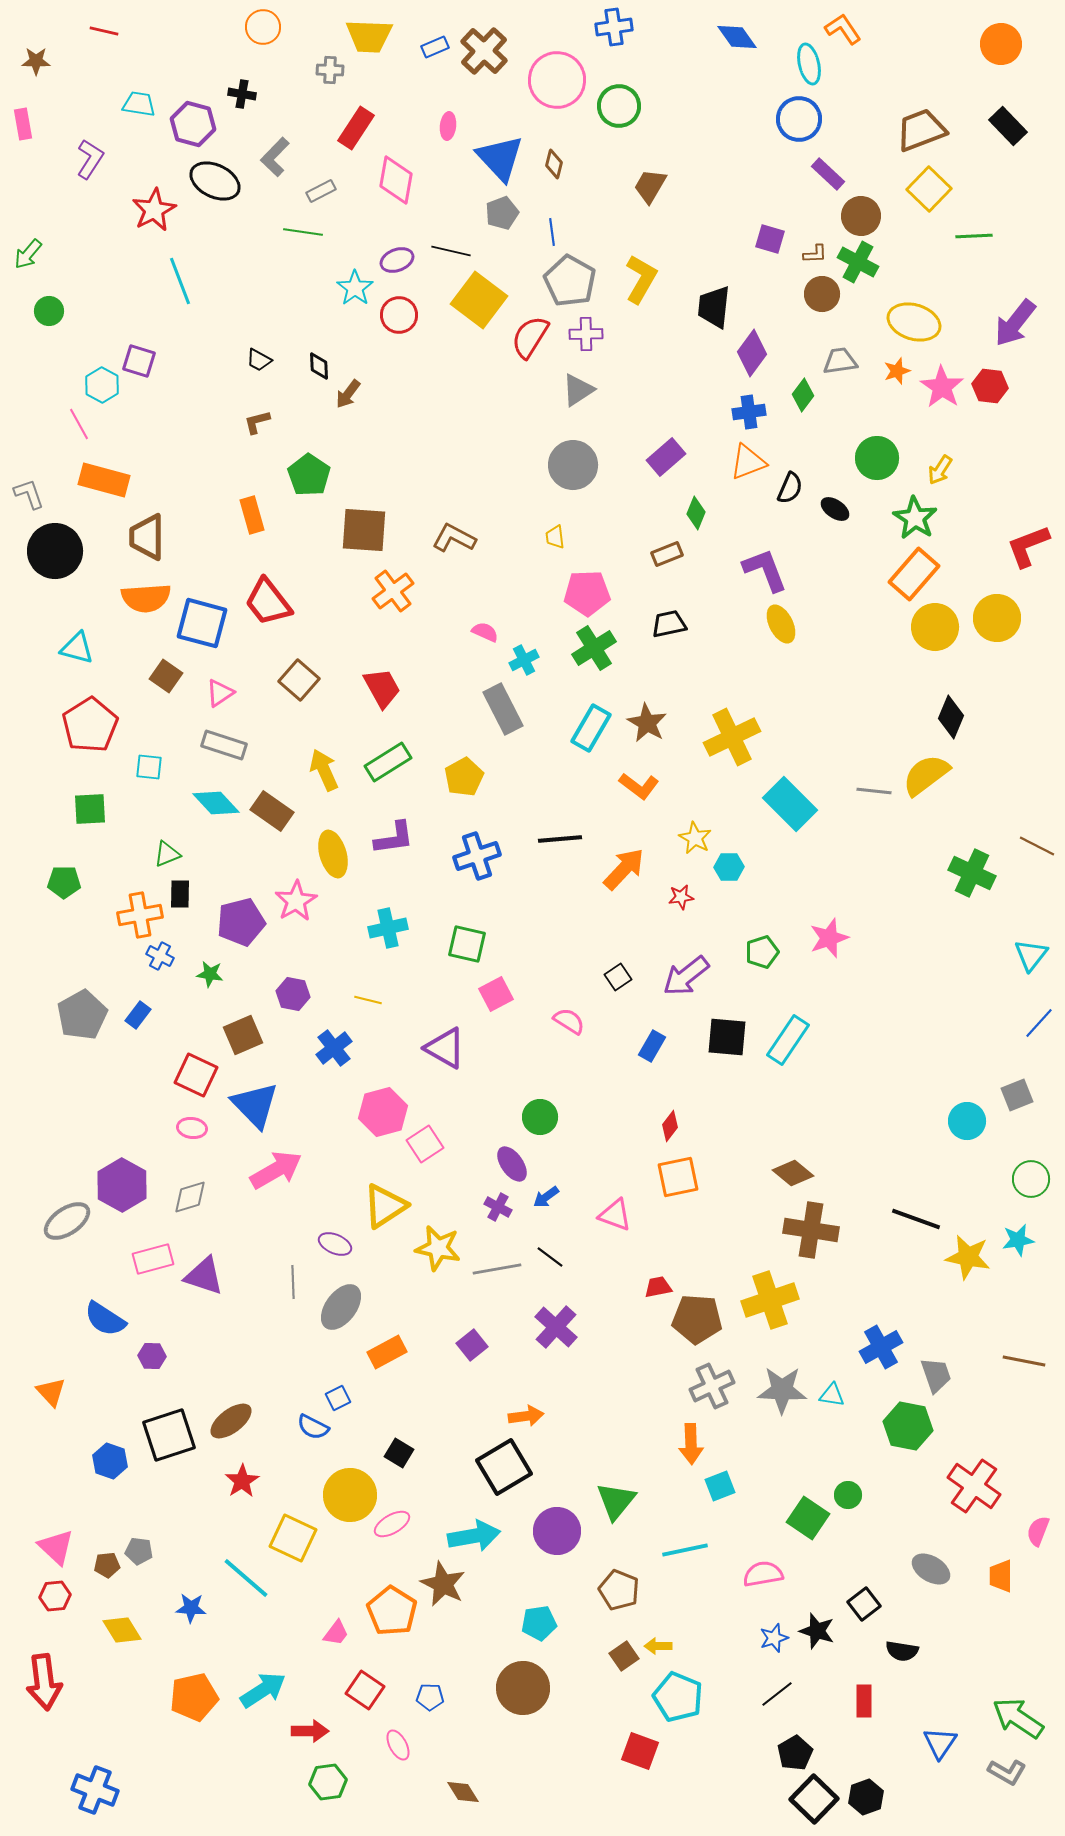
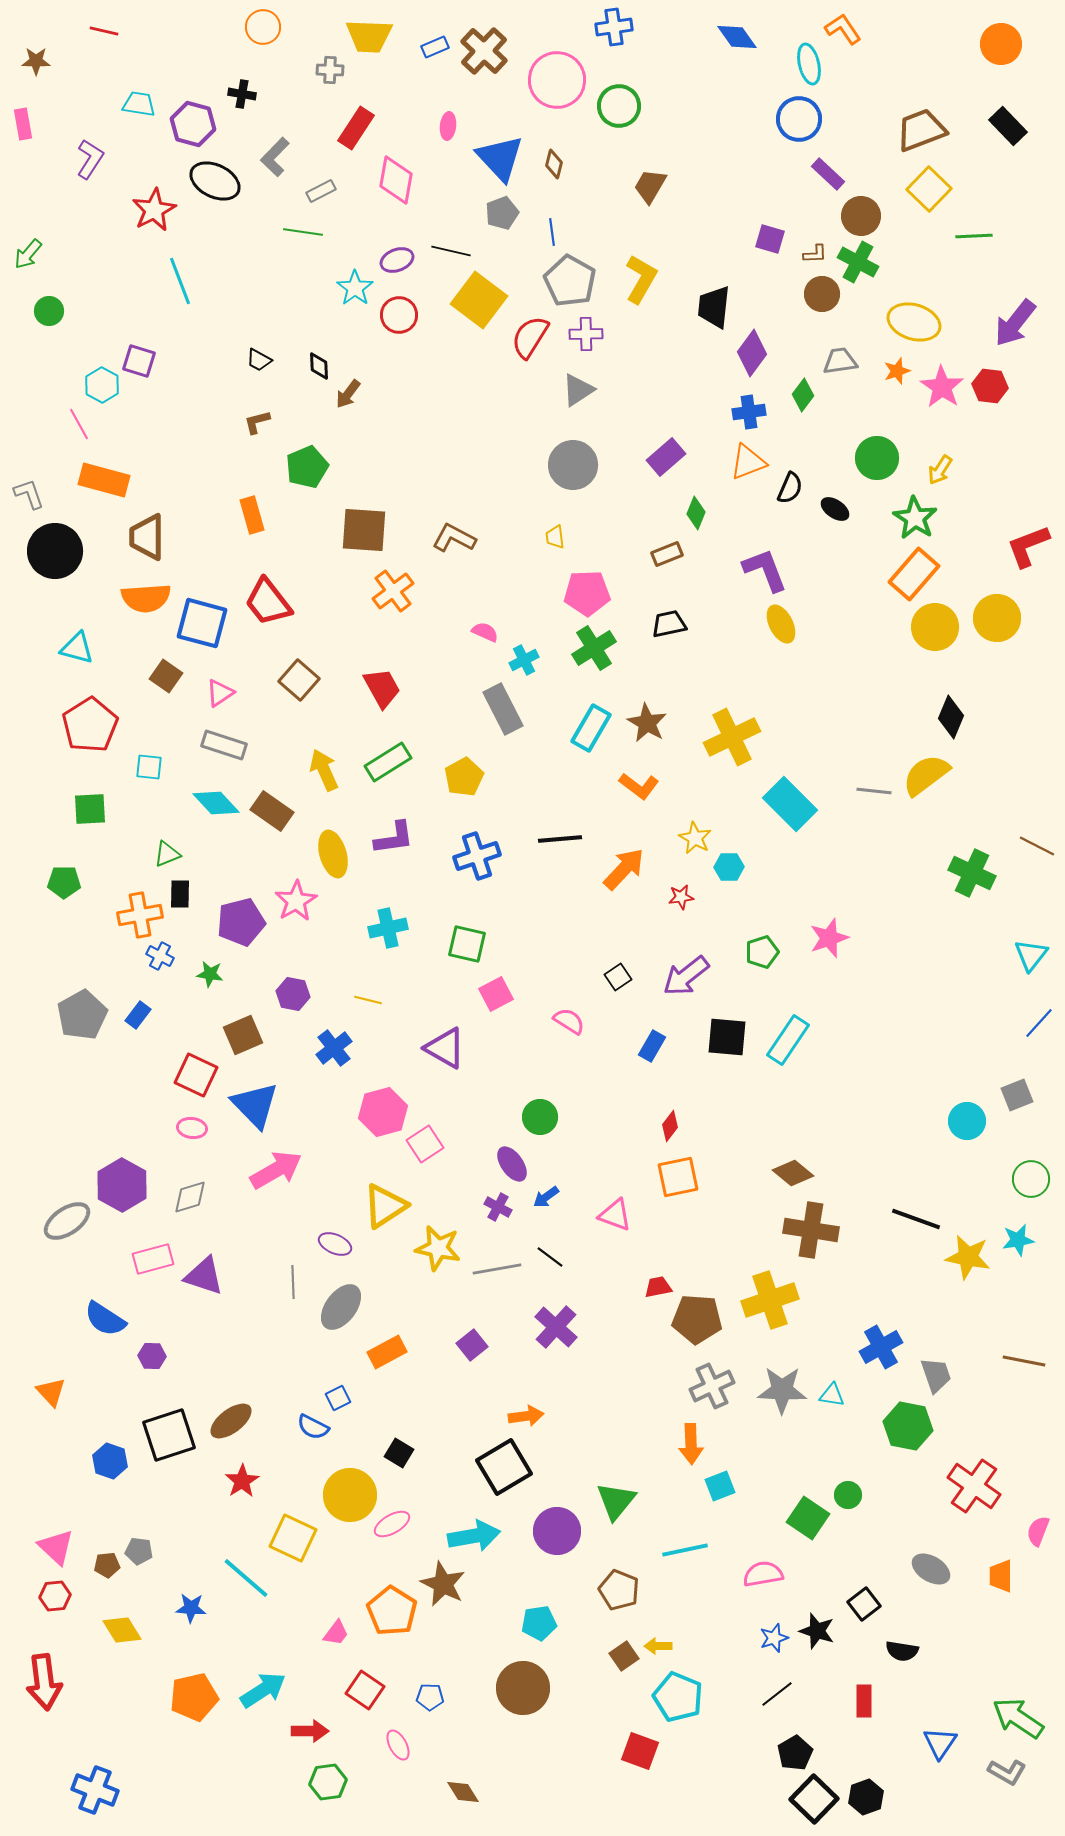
green pentagon at (309, 475): moved 2 px left, 8 px up; rotated 15 degrees clockwise
